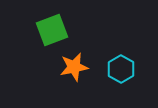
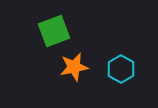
green square: moved 2 px right, 1 px down
